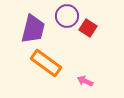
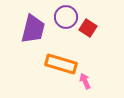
purple circle: moved 1 px left, 1 px down
orange rectangle: moved 15 px right, 1 px down; rotated 20 degrees counterclockwise
pink arrow: rotated 42 degrees clockwise
